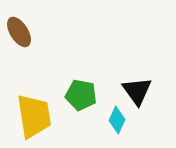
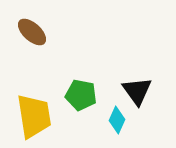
brown ellipse: moved 13 px right; rotated 16 degrees counterclockwise
